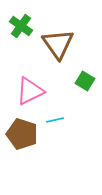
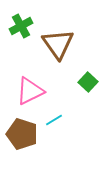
green cross: rotated 25 degrees clockwise
green square: moved 3 px right, 1 px down; rotated 12 degrees clockwise
cyan line: moved 1 px left; rotated 18 degrees counterclockwise
